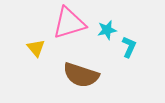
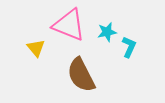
pink triangle: moved 2 px down; rotated 39 degrees clockwise
cyan star: moved 2 px down
brown semicircle: rotated 45 degrees clockwise
